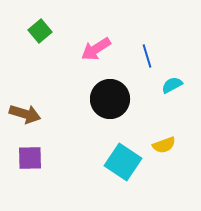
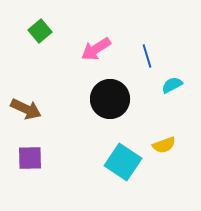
brown arrow: moved 1 px right, 5 px up; rotated 8 degrees clockwise
